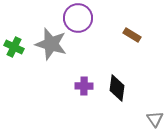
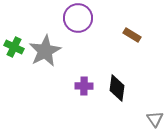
gray star: moved 6 px left, 7 px down; rotated 28 degrees clockwise
